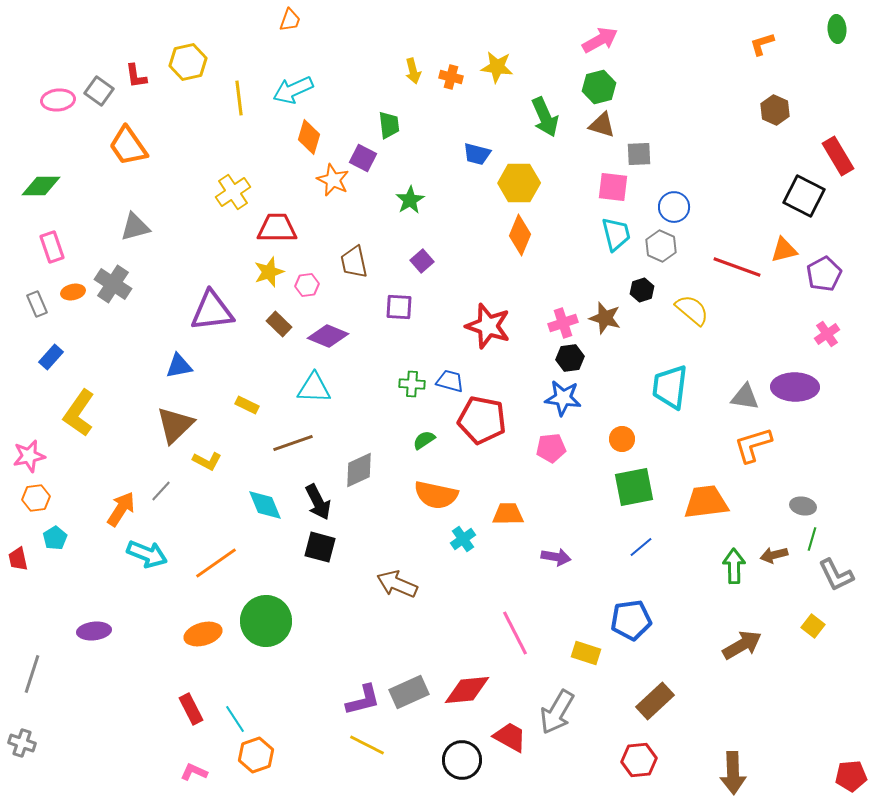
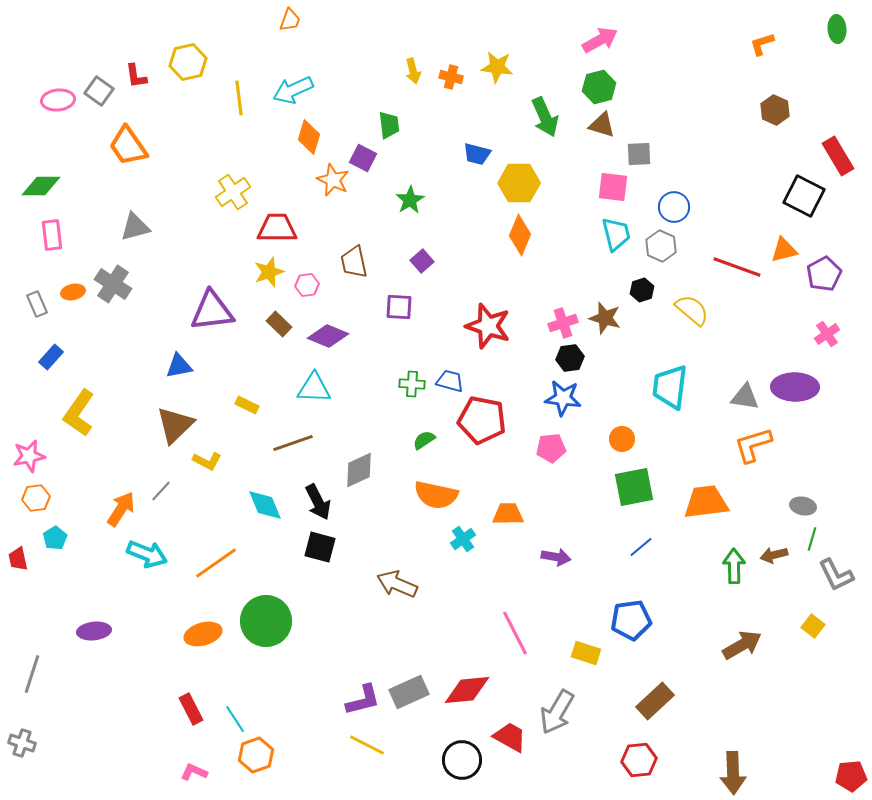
pink rectangle at (52, 247): moved 12 px up; rotated 12 degrees clockwise
